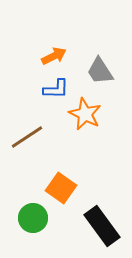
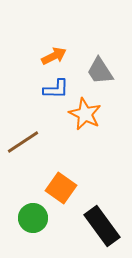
brown line: moved 4 px left, 5 px down
